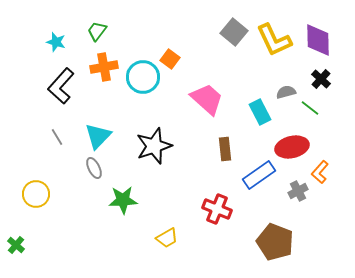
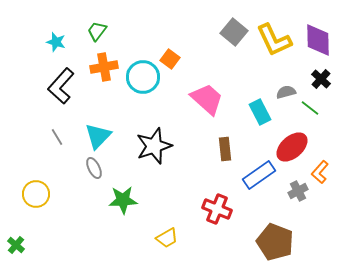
red ellipse: rotated 28 degrees counterclockwise
